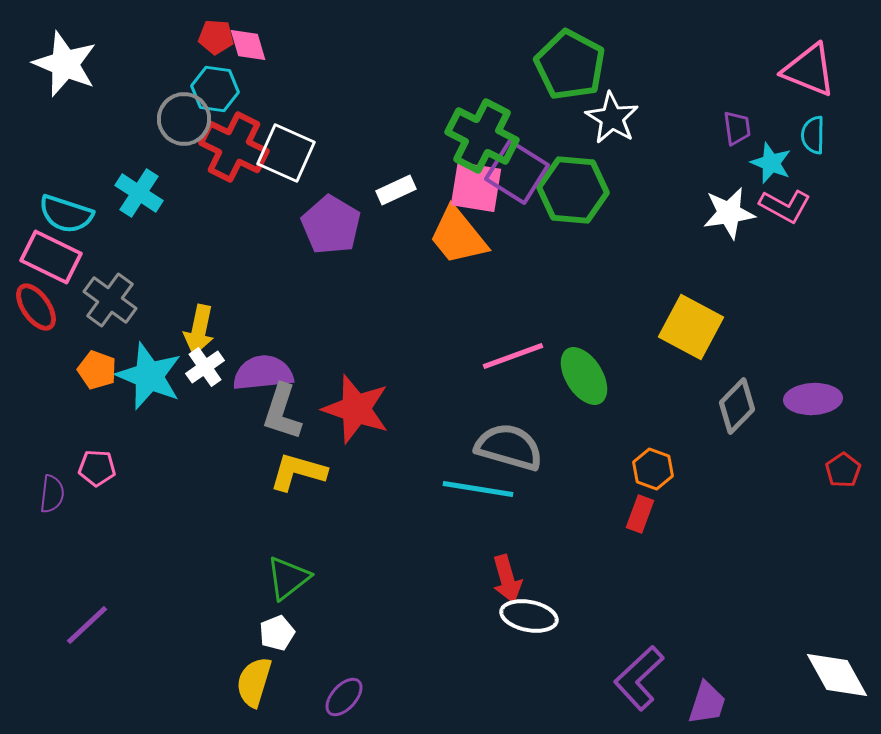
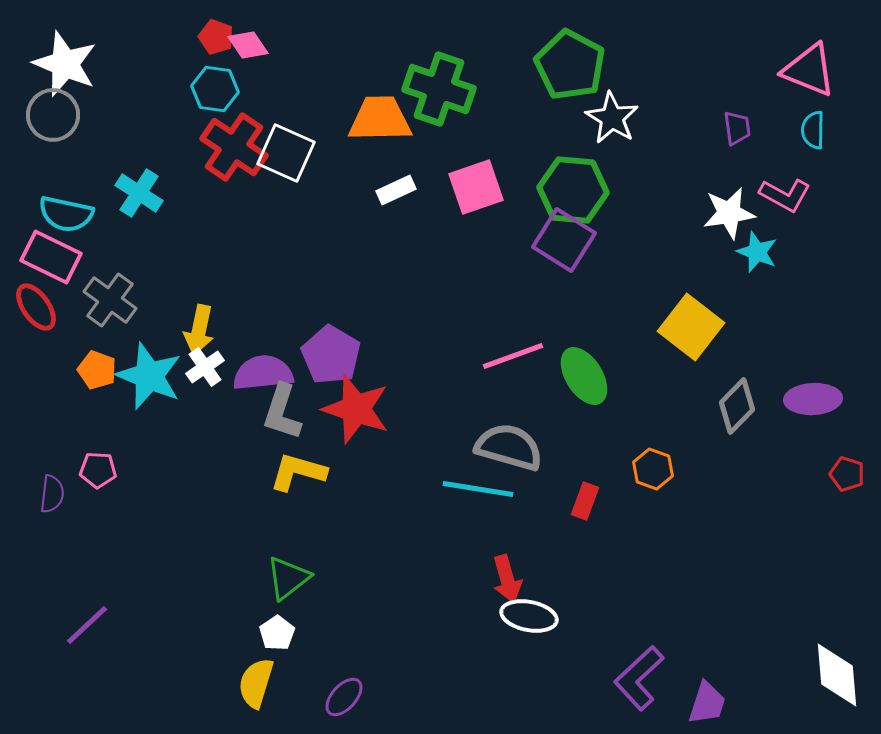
red pentagon at (216, 37): rotated 16 degrees clockwise
pink diamond at (248, 45): rotated 18 degrees counterclockwise
gray circle at (184, 119): moved 131 px left, 4 px up
cyan semicircle at (813, 135): moved 5 px up
green cross at (482, 136): moved 43 px left, 47 px up; rotated 8 degrees counterclockwise
red cross at (234, 147): rotated 8 degrees clockwise
cyan star at (771, 163): moved 14 px left, 89 px down
purple square at (517, 172): moved 47 px right, 68 px down
pink square at (476, 187): rotated 28 degrees counterclockwise
pink L-shape at (785, 206): moved 11 px up
cyan semicircle at (66, 214): rotated 6 degrees counterclockwise
purple pentagon at (331, 225): moved 130 px down
orange trapezoid at (458, 236): moved 78 px left, 117 px up; rotated 128 degrees clockwise
yellow square at (691, 327): rotated 10 degrees clockwise
pink pentagon at (97, 468): moved 1 px right, 2 px down
red pentagon at (843, 470): moved 4 px right, 4 px down; rotated 20 degrees counterclockwise
red rectangle at (640, 514): moved 55 px left, 13 px up
white pentagon at (277, 633): rotated 12 degrees counterclockwise
white diamond at (837, 675): rotated 24 degrees clockwise
yellow semicircle at (254, 682): moved 2 px right, 1 px down
